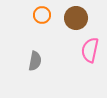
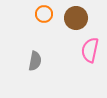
orange circle: moved 2 px right, 1 px up
